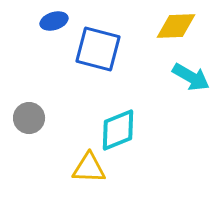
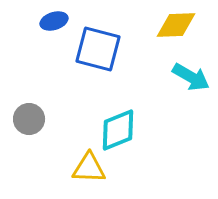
yellow diamond: moved 1 px up
gray circle: moved 1 px down
